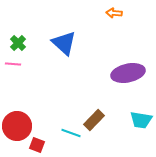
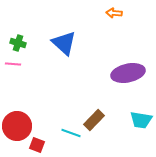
green cross: rotated 28 degrees counterclockwise
